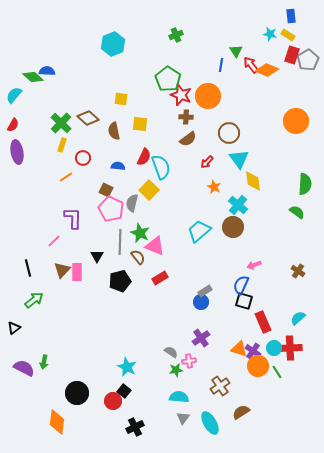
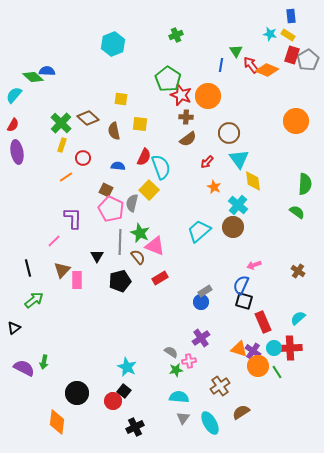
pink rectangle at (77, 272): moved 8 px down
